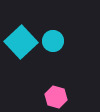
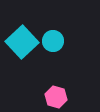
cyan square: moved 1 px right
